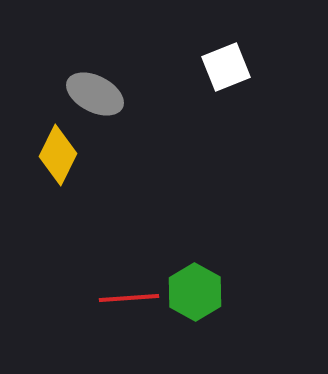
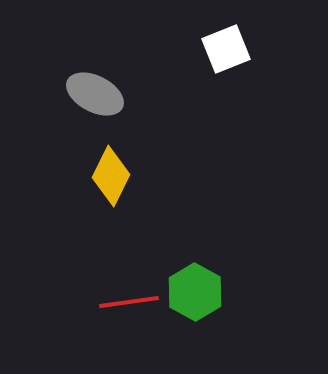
white square: moved 18 px up
yellow diamond: moved 53 px right, 21 px down
red line: moved 4 px down; rotated 4 degrees counterclockwise
